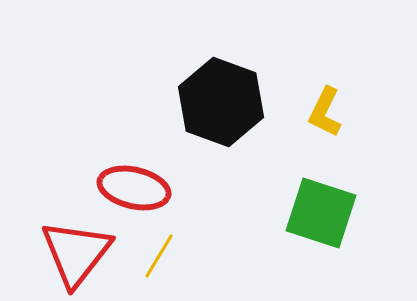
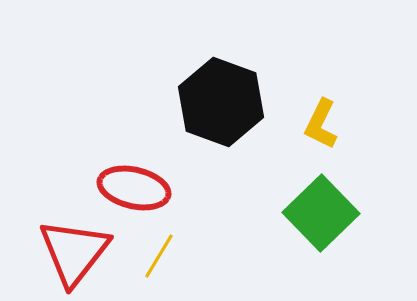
yellow L-shape: moved 4 px left, 12 px down
green square: rotated 28 degrees clockwise
red triangle: moved 2 px left, 1 px up
